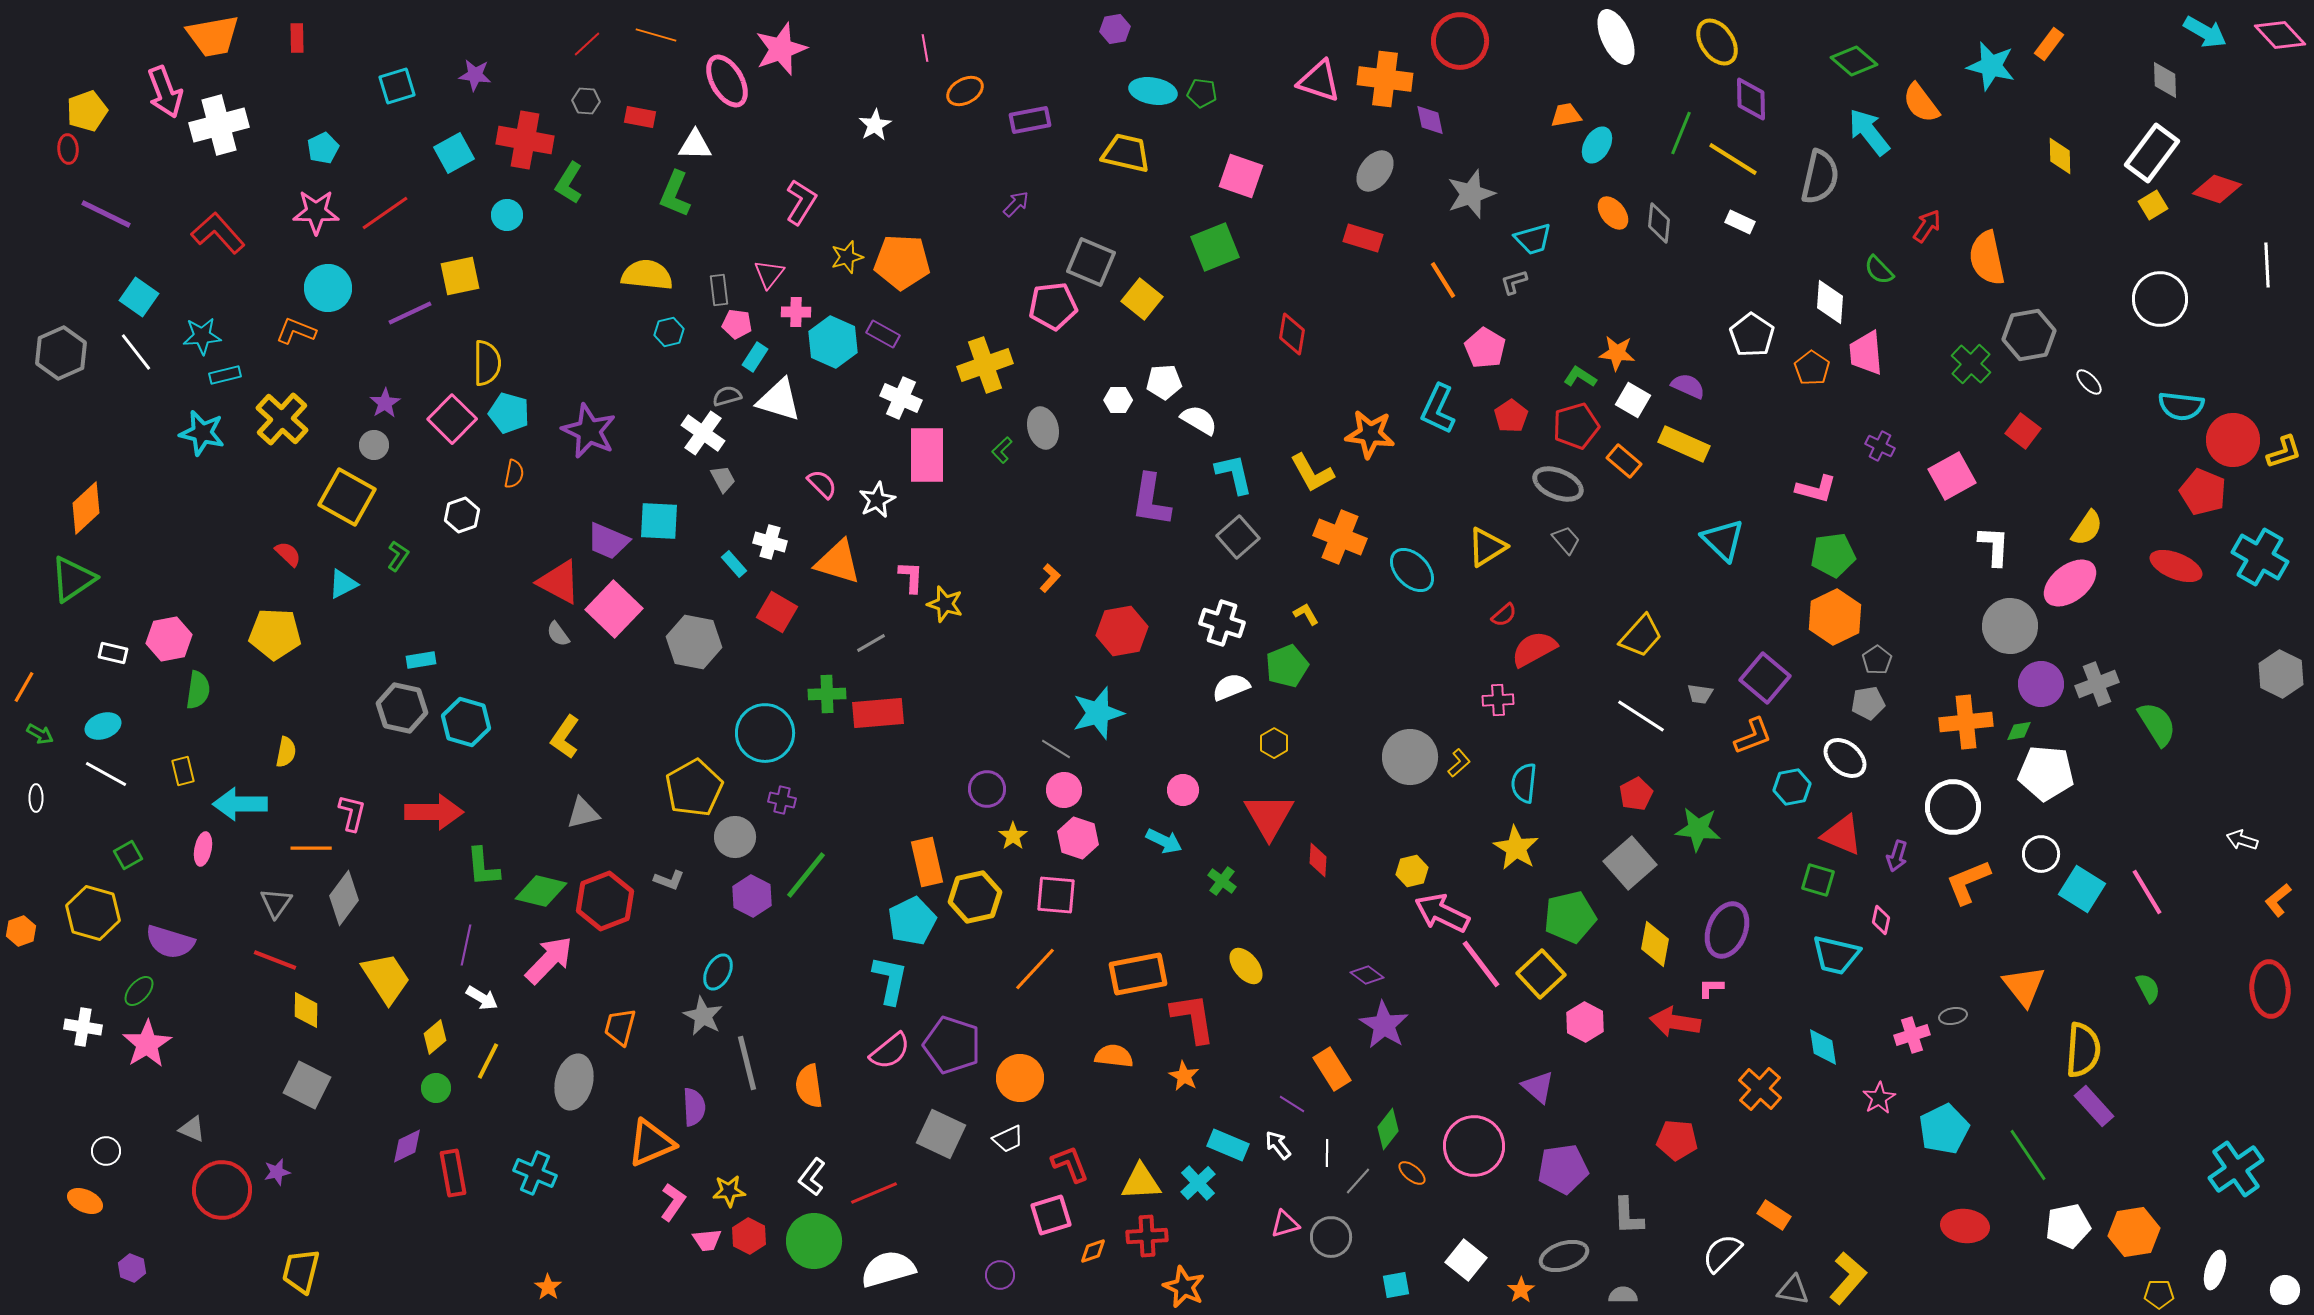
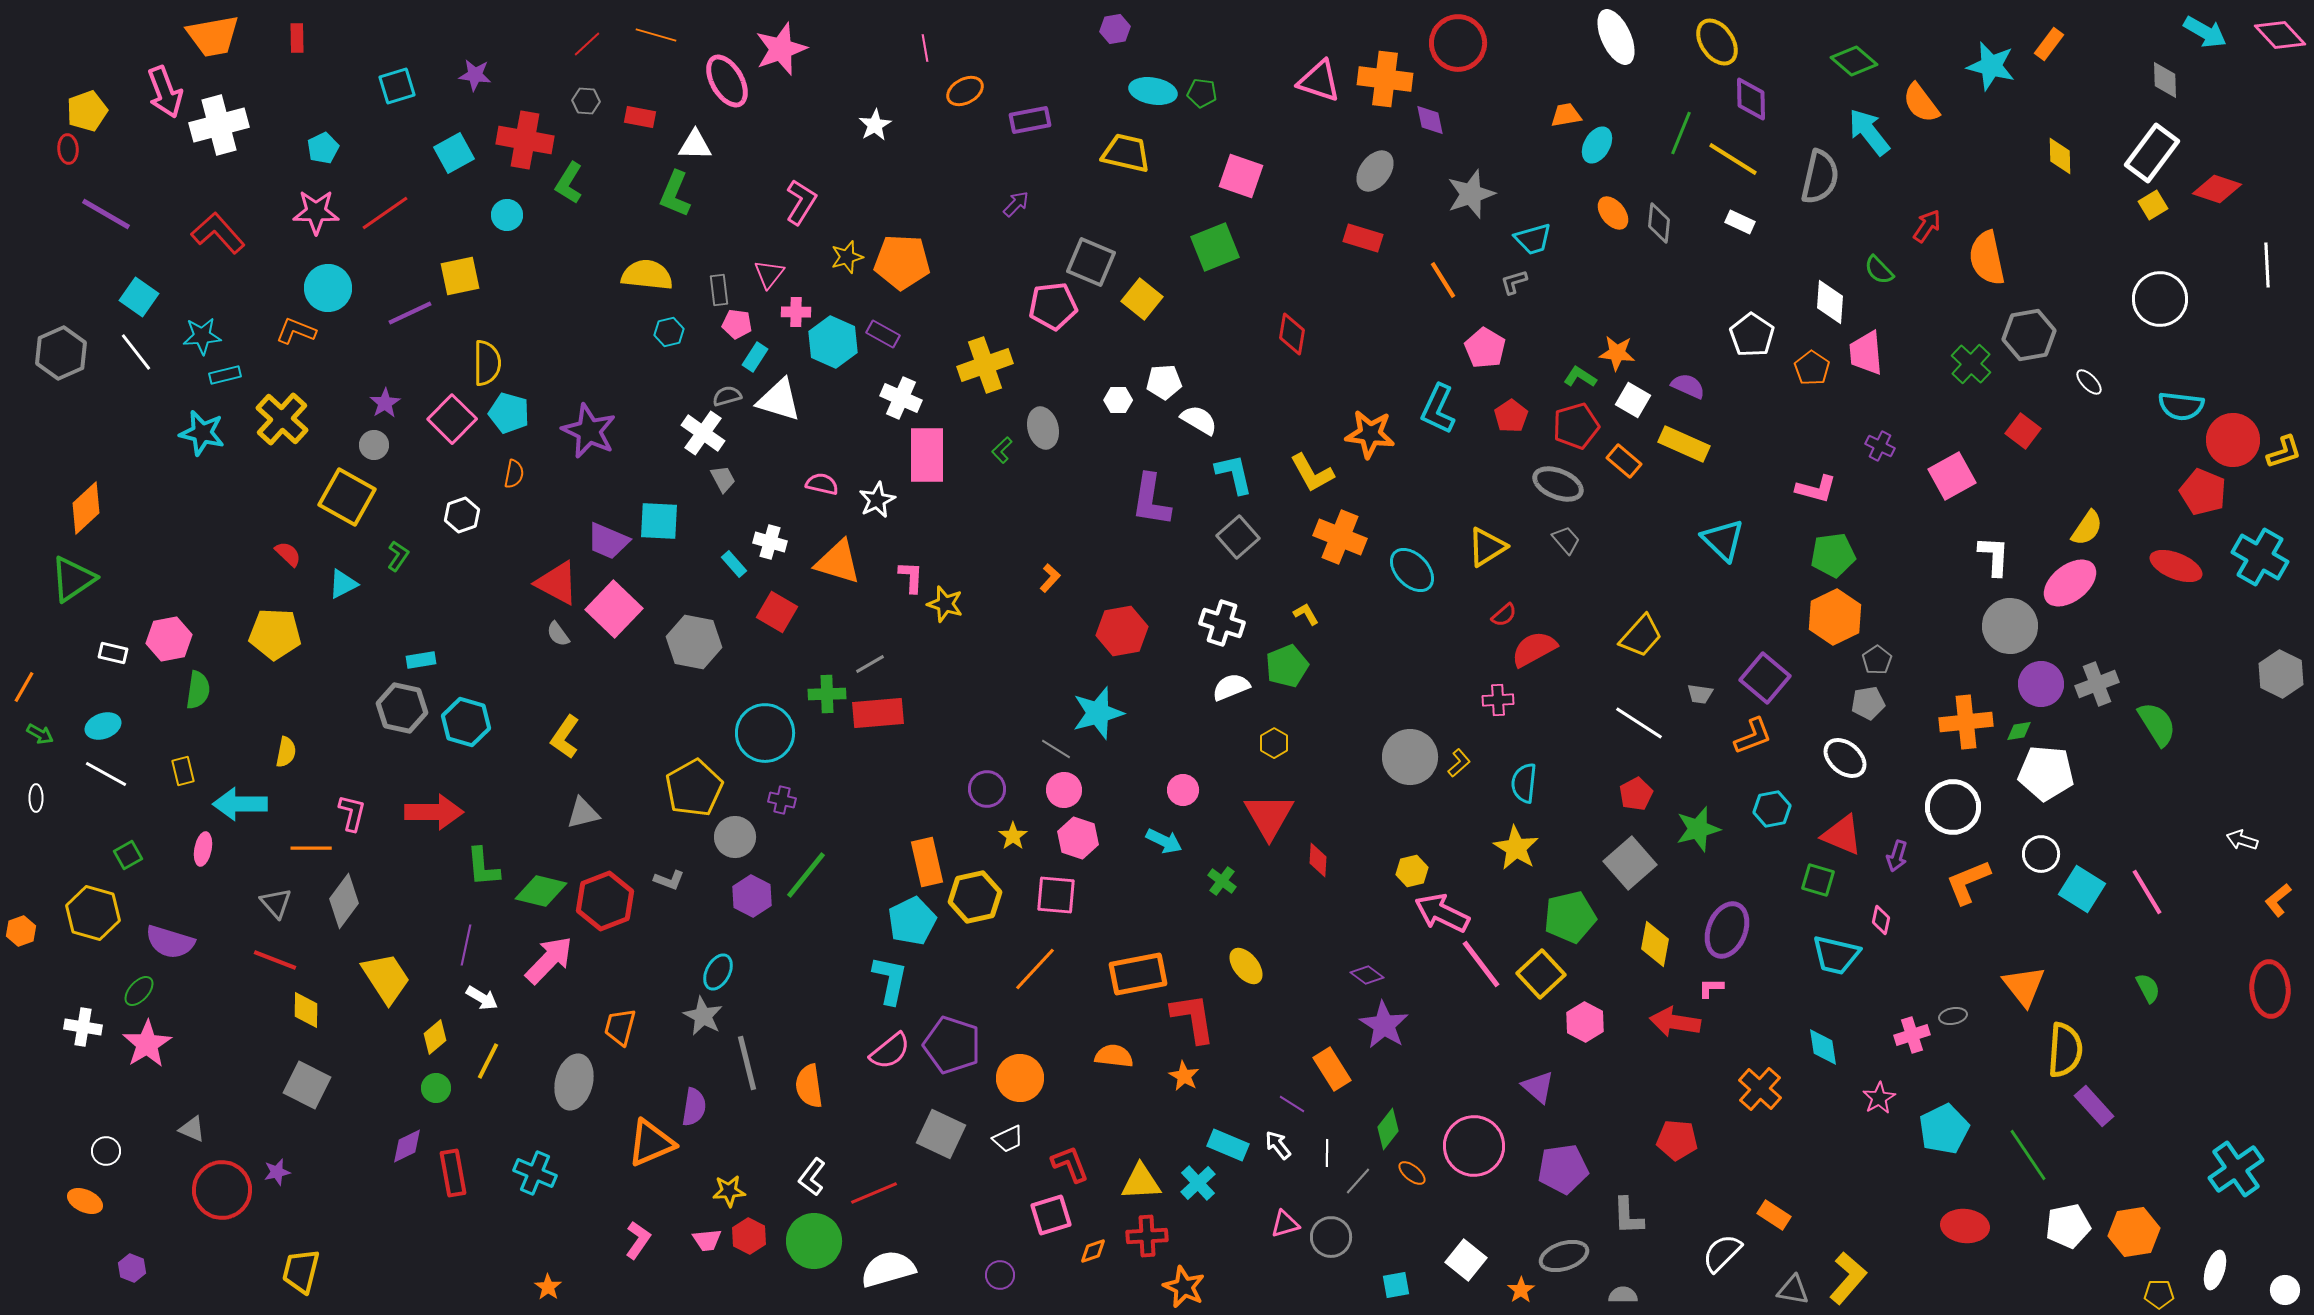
red circle at (1460, 41): moved 2 px left, 2 px down
purple line at (106, 214): rotated 4 degrees clockwise
pink semicircle at (822, 484): rotated 32 degrees counterclockwise
white L-shape at (1994, 546): moved 10 px down
red triangle at (559, 582): moved 2 px left, 1 px down
gray line at (871, 643): moved 1 px left, 21 px down
white line at (1641, 716): moved 2 px left, 7 px down
cyan hexagon at (1792, 787): moved 20 px left, 22 px down
green star at (1698, 829): rotated 21 degrees counterclockwise
gray diamond at (344, 898): moved 3 px down
gray triangle at (276, 903): rotated 16 degrees counterclockwise
yellow semicircle at (2083, 1050): moved 18 px left
purple semicircle at (694, 1107): rotated 12 degrees clockwise
pink L-shape at (673, 1202): moved 35 px left, 38 px down
